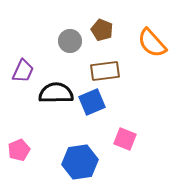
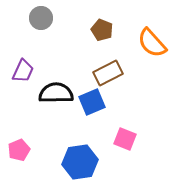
gray circle: moved 29 px left, 23 px up
brown rectangle: moved 3 px right, 2 px down; rotated 20 degrees counterclockwise
